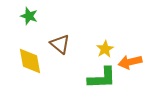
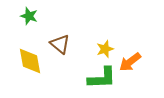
yellow star: rotated 12 degrees clockwise
orange arrow: rotated 25 degrees counterclockwise
